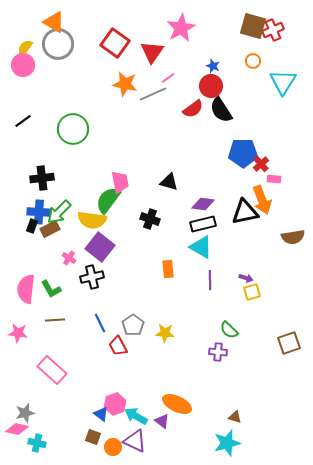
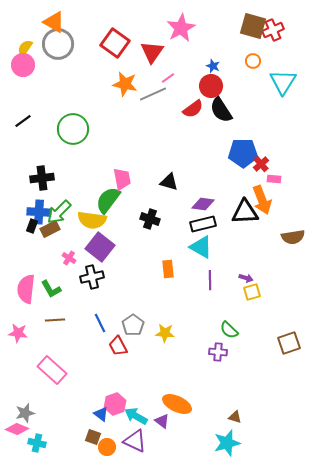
pink trapezoid at (120, 182): moved 2 px right, 3 px up
black triangle at (245, 212): rotated 8 degrees clockwise
pink diamond at (17, 429): rotated 10 degrees clockwise
orange circle at (113, 447): moved 6 px left
